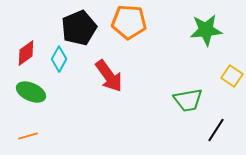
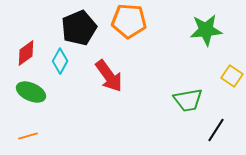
orange pentagon: moved 1 px up
cyan diamond: moved 1 px right, 2 px down
